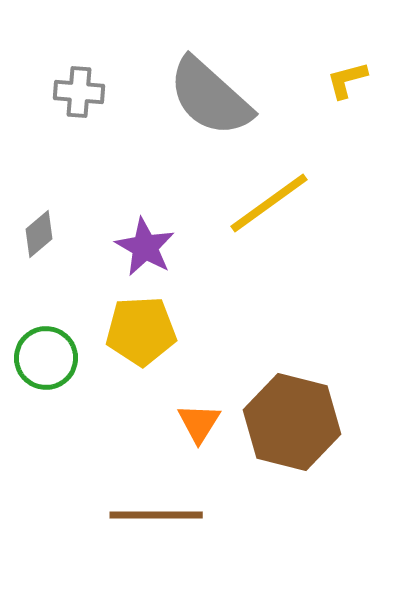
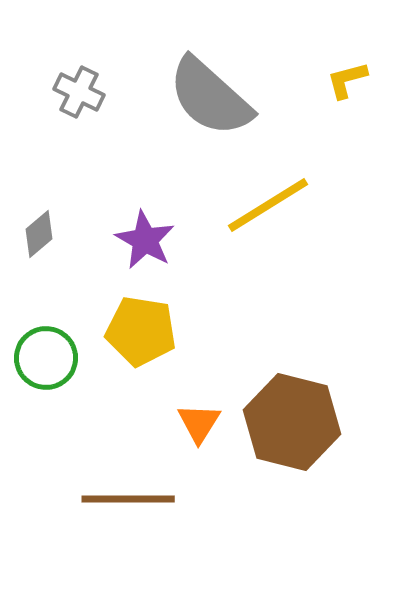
gray cross: rotated 21 degrees clockwise
yellow line: moved 1 px left, 2 px down; rotated 4 degrees clockwise
purple star: moved 7 px up
yellow pentagon: rotated 12 degrees clockwise
brown line: moved 28 px left, 16 px up
